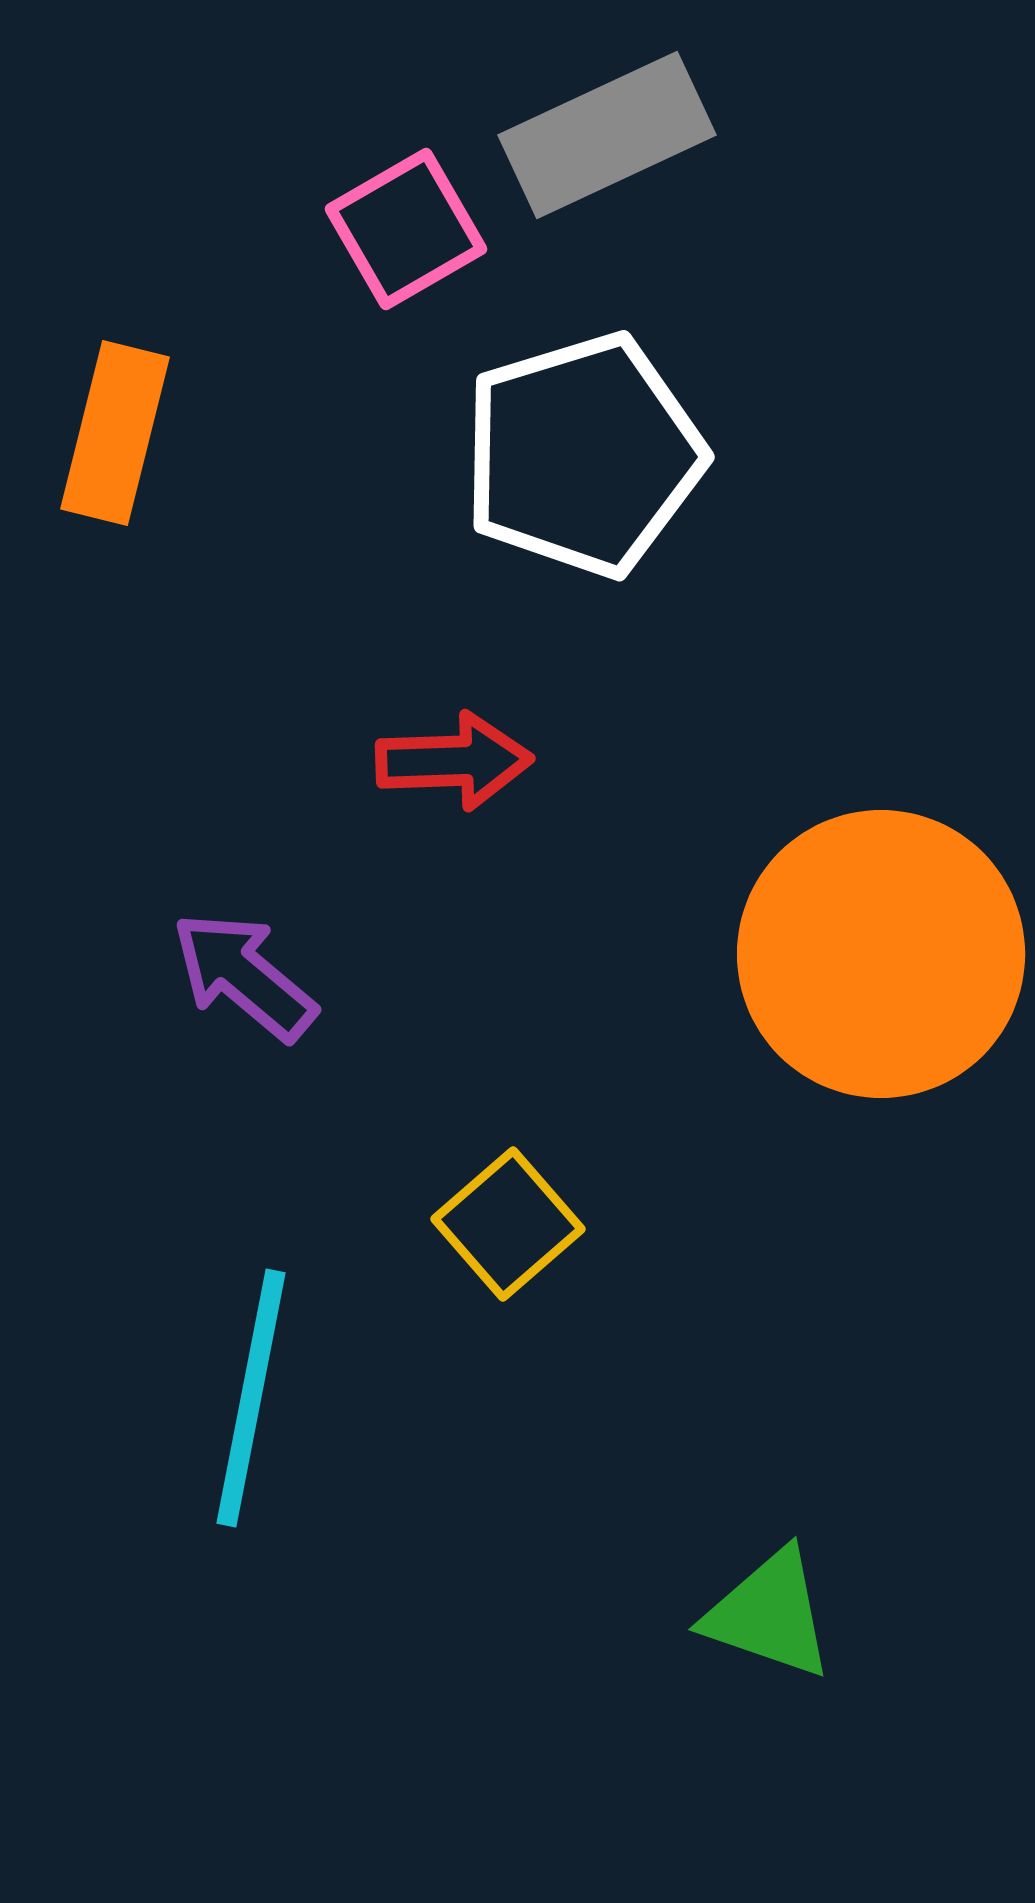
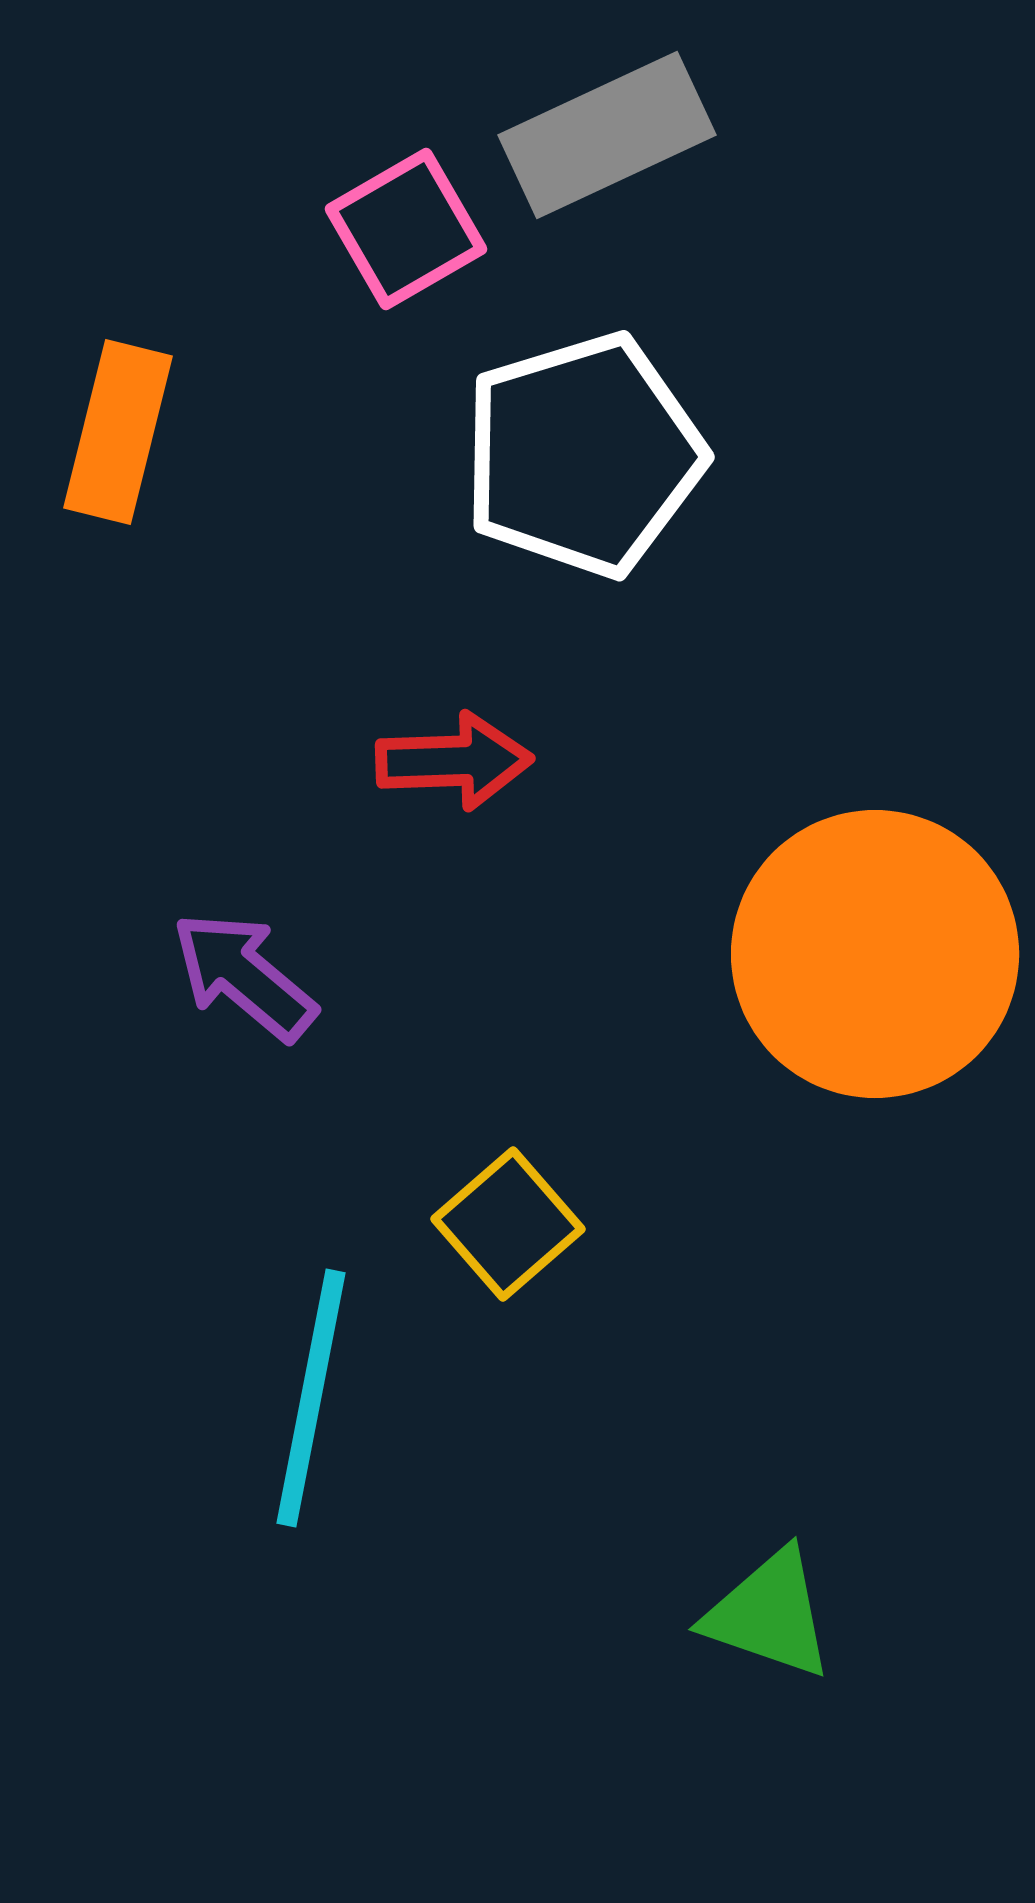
orange rectangle: moved 3 px right, 1 px up
orange circle: moved 6 px left
cyan line: moved 60 px right
